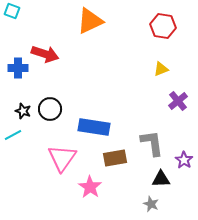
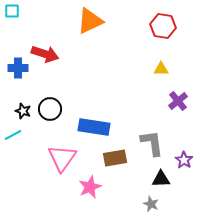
cyan square: rotated 21 degrees counterclockwise
yellow triangle: rotated 21 degrees clockwise
pink star: rotated 15 degrees clockwise
